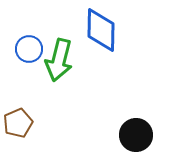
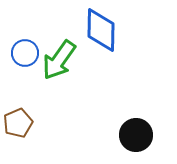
blue circle: moved 4 px left, 4 px down
green arrow: rotated 21 degrees clockwise
